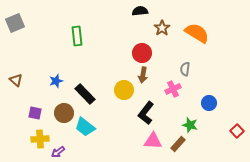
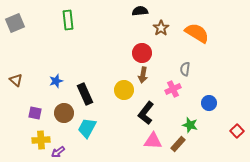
brown star: moved 1 px left
green rectangle: moved 9 px left, 16 px up
black rectangle: rotated 20 degrees clockwise
cyan trapezoid: moved 2 px right, 1 px down; rotated 80 degrees clockwise
yellow cross: moved 1 px right, 1 px down
